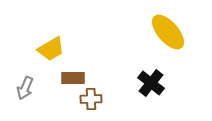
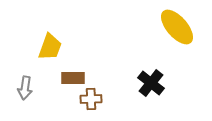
yellow ellipse: moved 9 px right, 5 px up
yellow trapezoid: moved 1 px left, 2 px up; rotated 40 degrees counterclockwise
gray arrow: rotated 15 degrees counterclockwise
